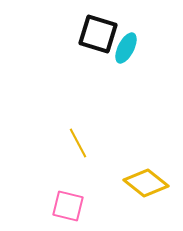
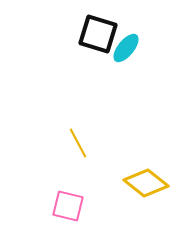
cyan ellipse: rotated 12 degrees clockwise
